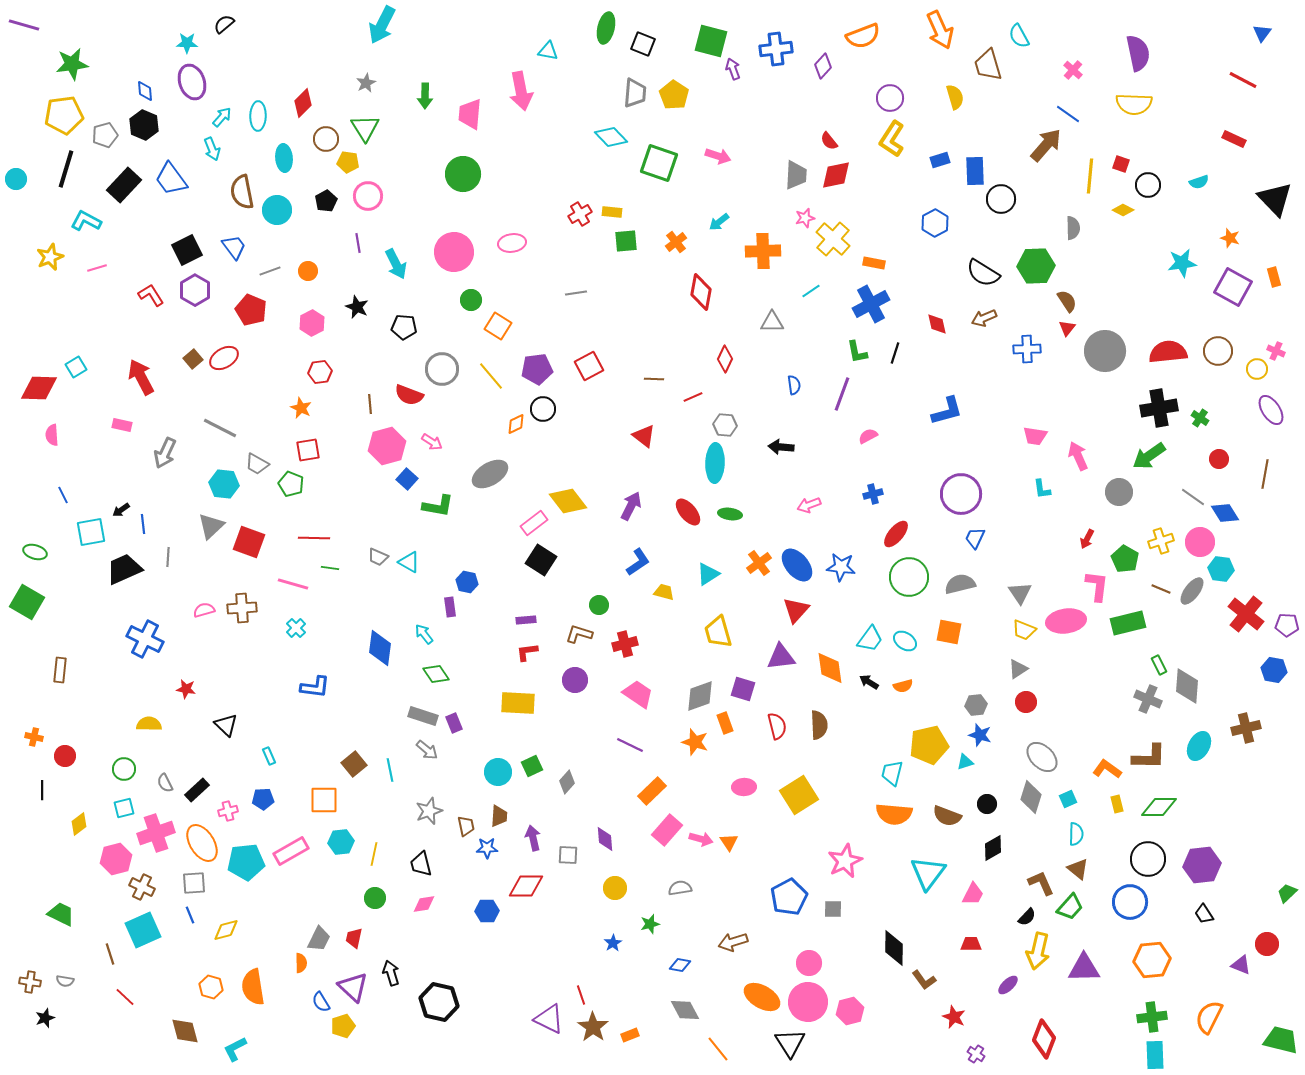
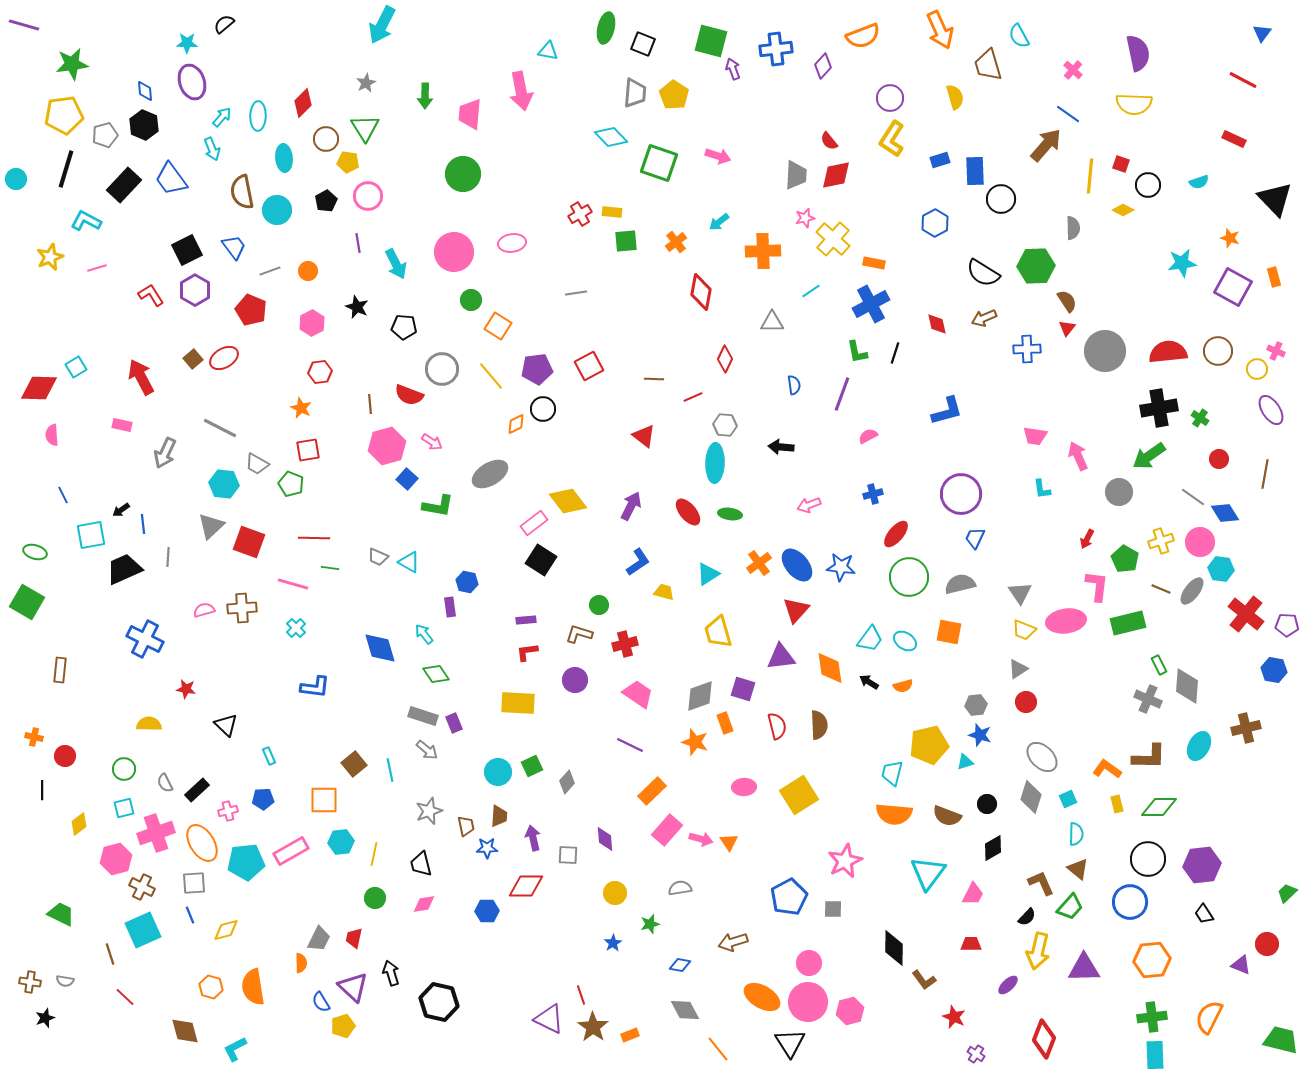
cyan square at (91, 532): moved 3 px down
blue diamond at (380, 648): rotated 24 degrees counterclockwise
yellow circle at (615, 888): moved 5 px down
